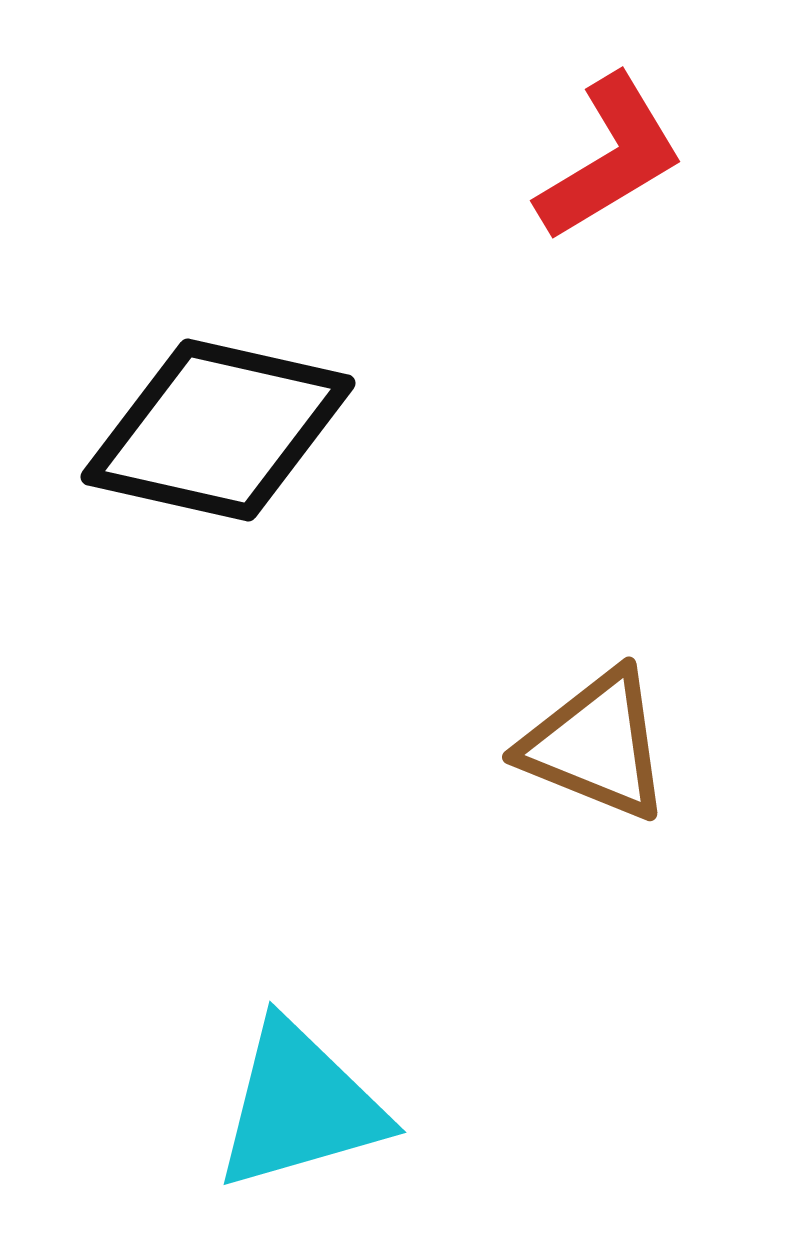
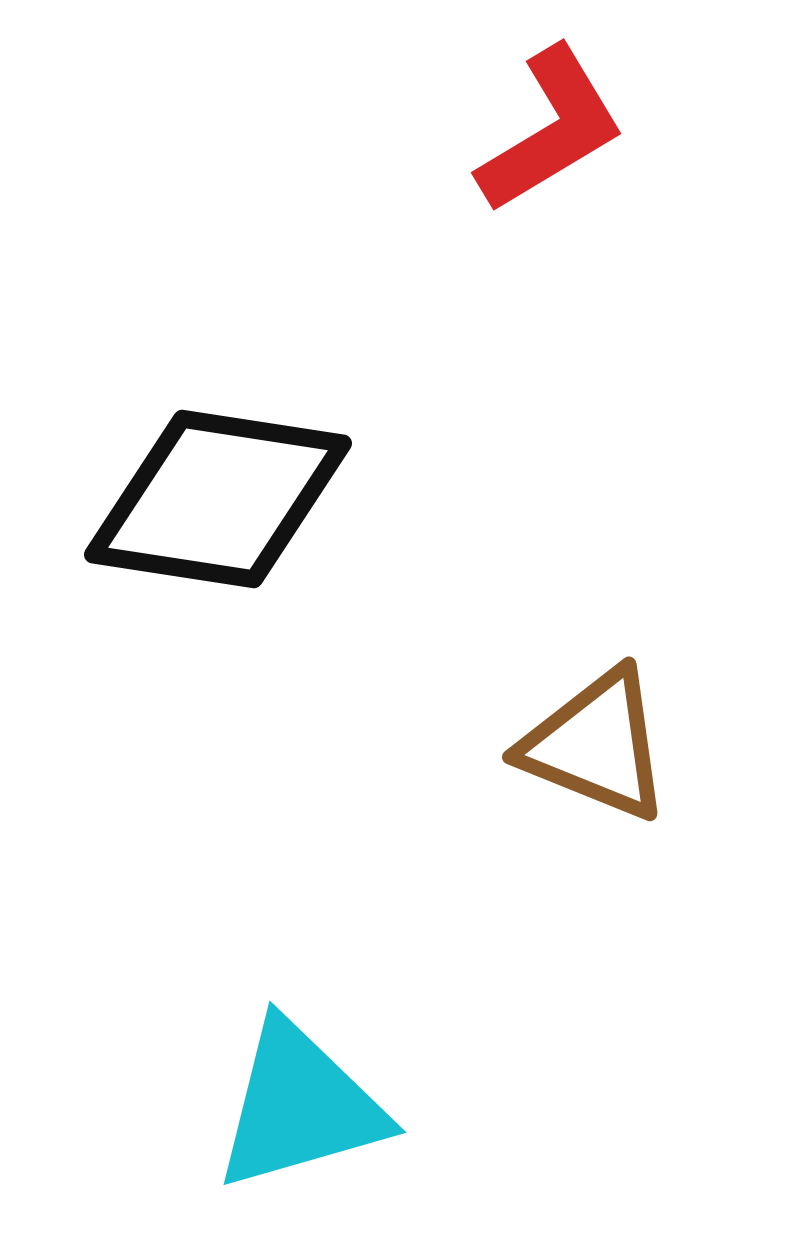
red L-shape: moved 59 px left, 28 px up
black diamond: moved 69 px down; rotated 4 degrees counterclockwise
